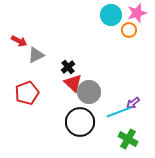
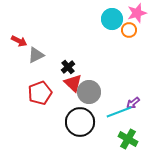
cyan circle: moved 1 px right, 4 px down
red pentagon: moved 13 px right
